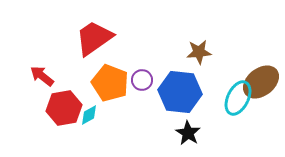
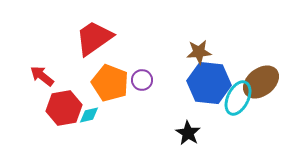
blue hexagon: moved 29 px right, 9 px up
cyan diamond: rotated 15 degrees clockwise
